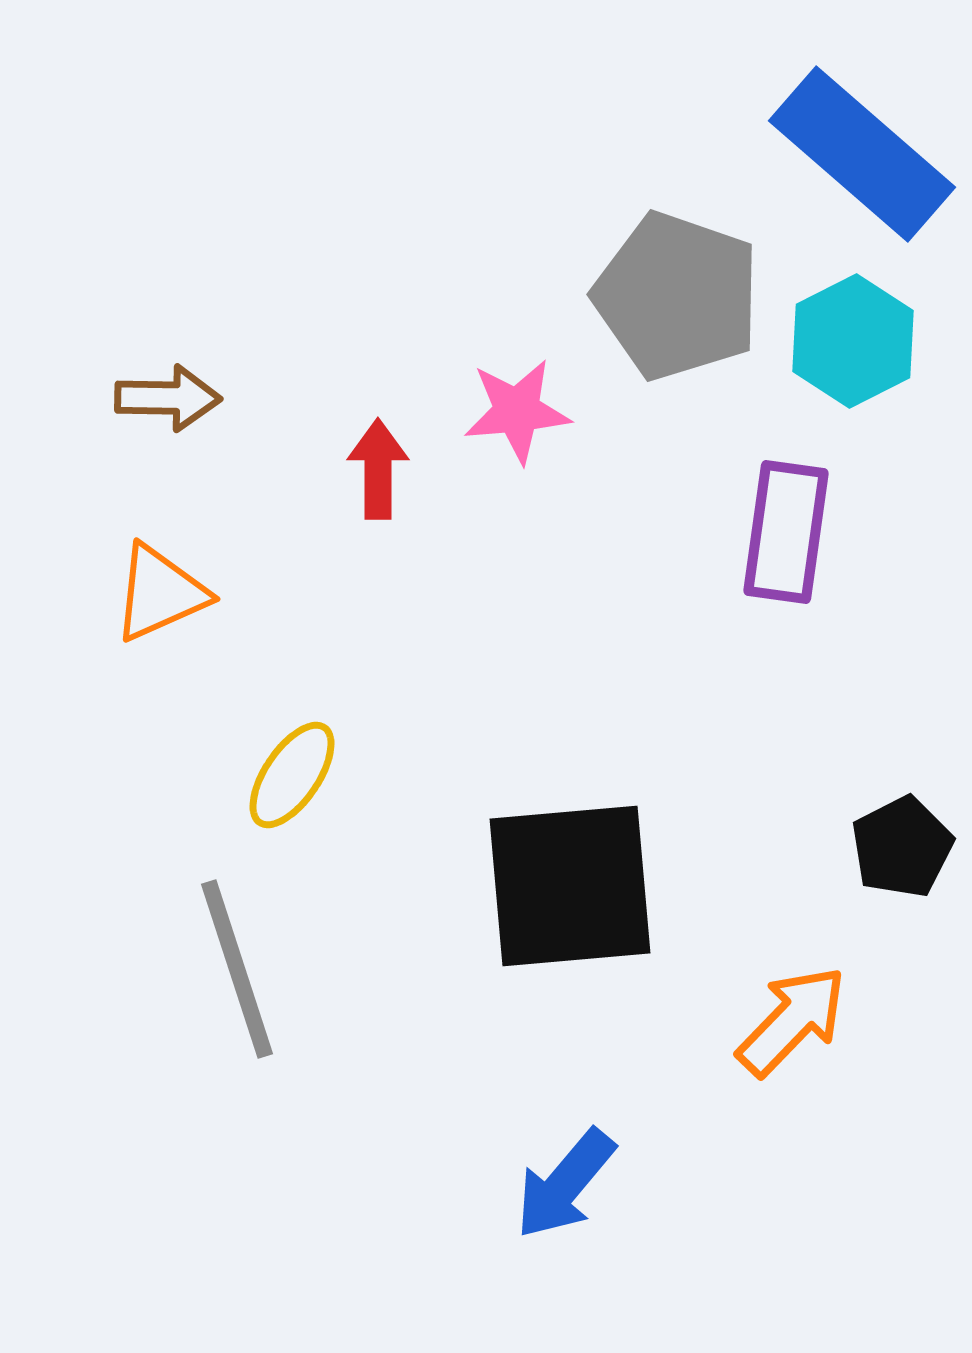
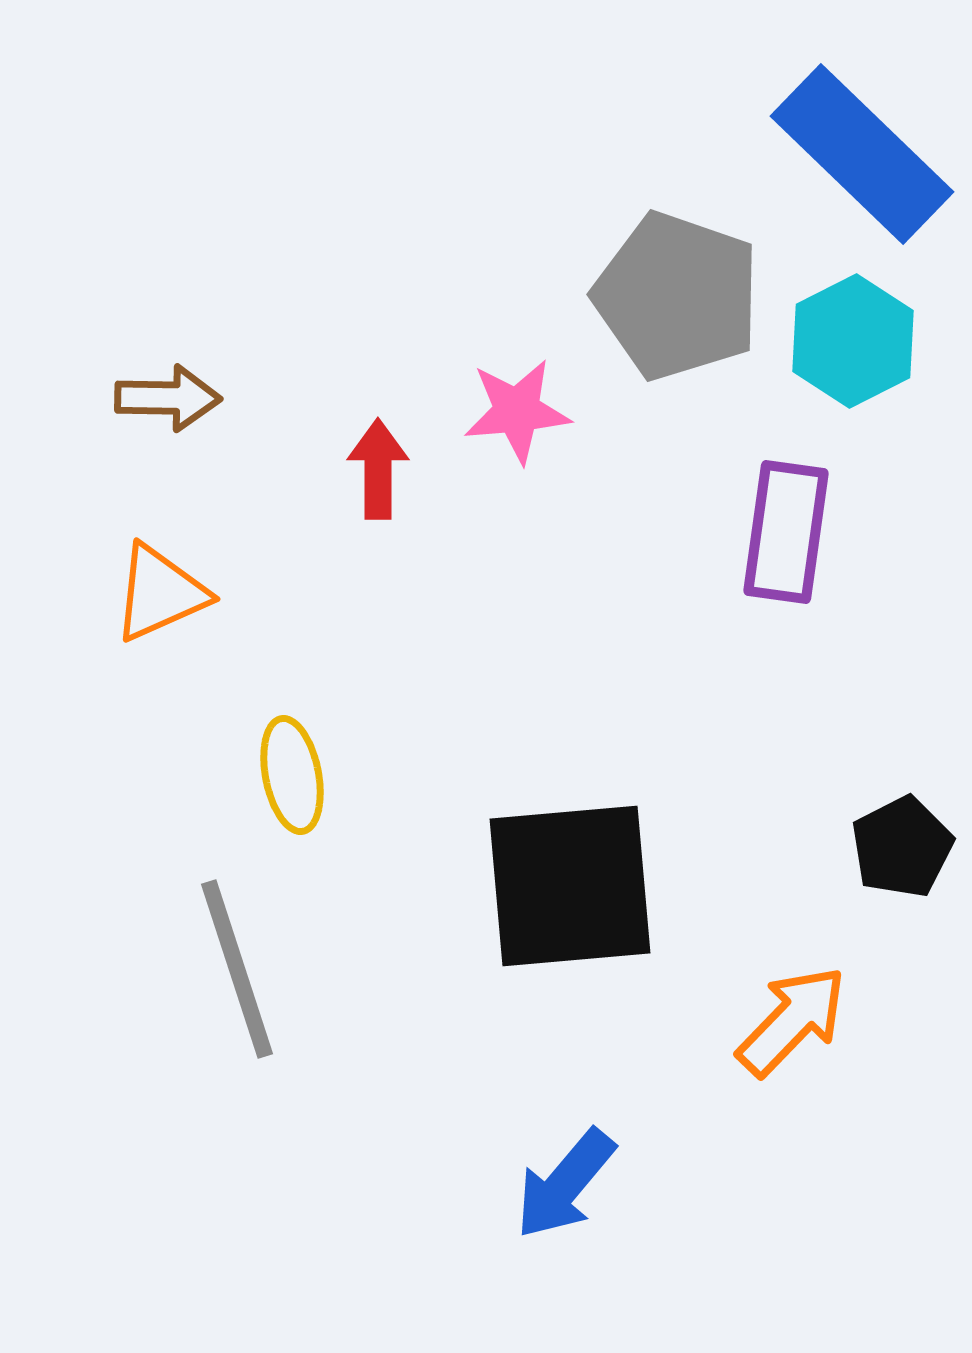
blue rectangle: rotated 3 degrees clockwise
yellow ellipse: rotated 45 degrees counterclockwise
